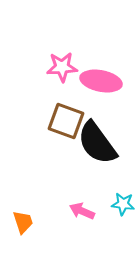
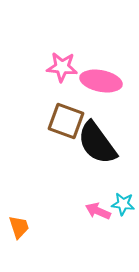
pink star: rotated 8 degrees clockwise
pink arrow: moved 16 px right
orange trapezoid: moved 4 px left, 5 px down
